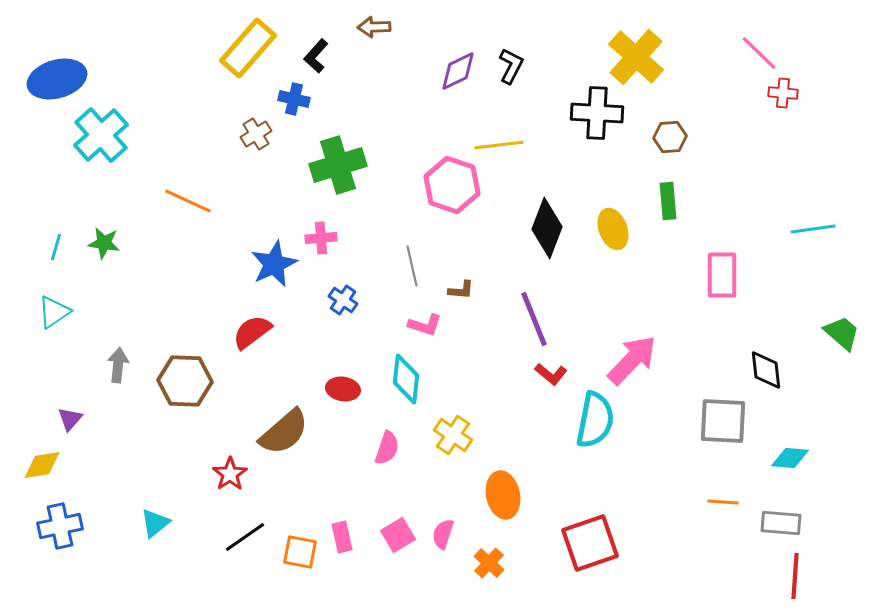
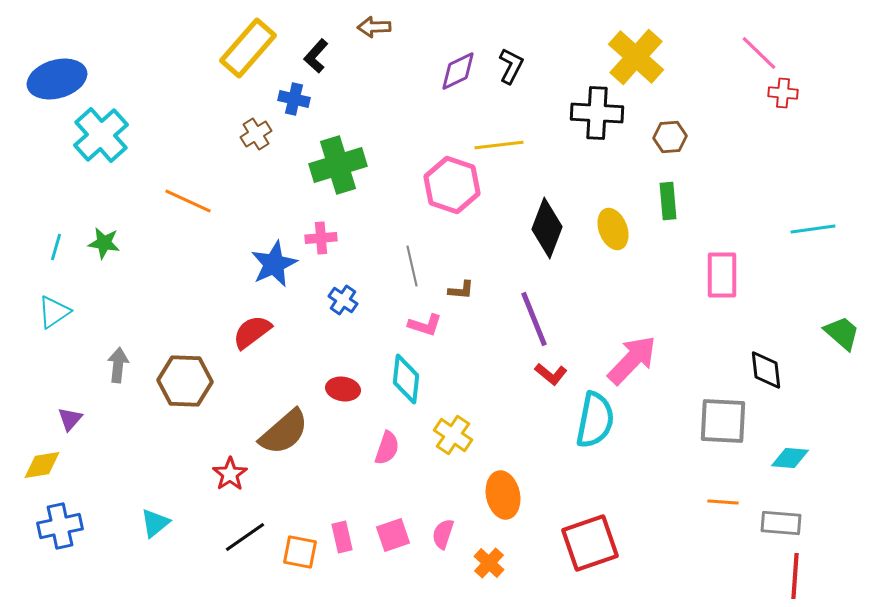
pink square at (398, 535): moved 5 px left; rotated 12 degrees clockwise
